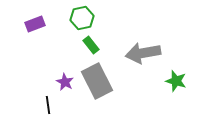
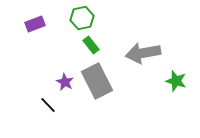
black line: rotated 36 degrees counterclockwise
